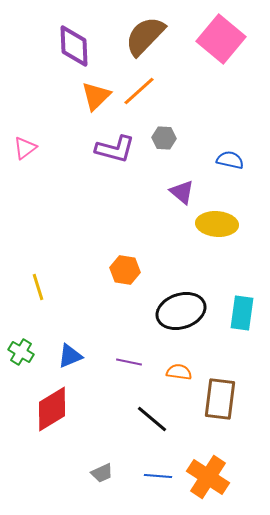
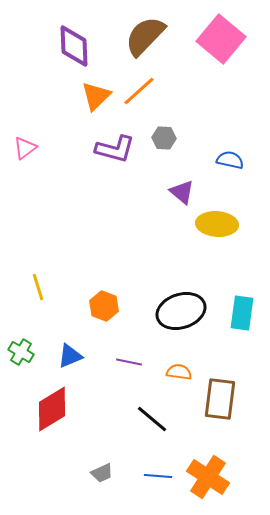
orange hexagon: moved 21 px left, 36 px down; rotated 12 degrees clockwise
